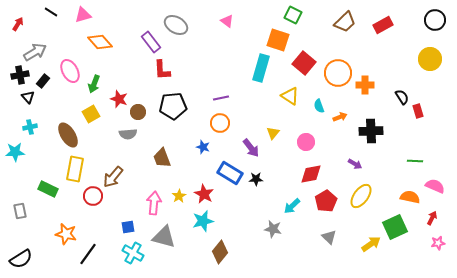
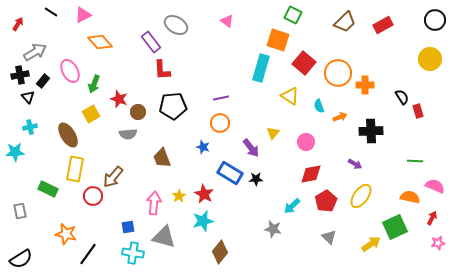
pink triangle at (83, 15): rotated 12 degrees counterclockwise
cyan cross at (133, 253): rotated 20 degrees counterclockwise
